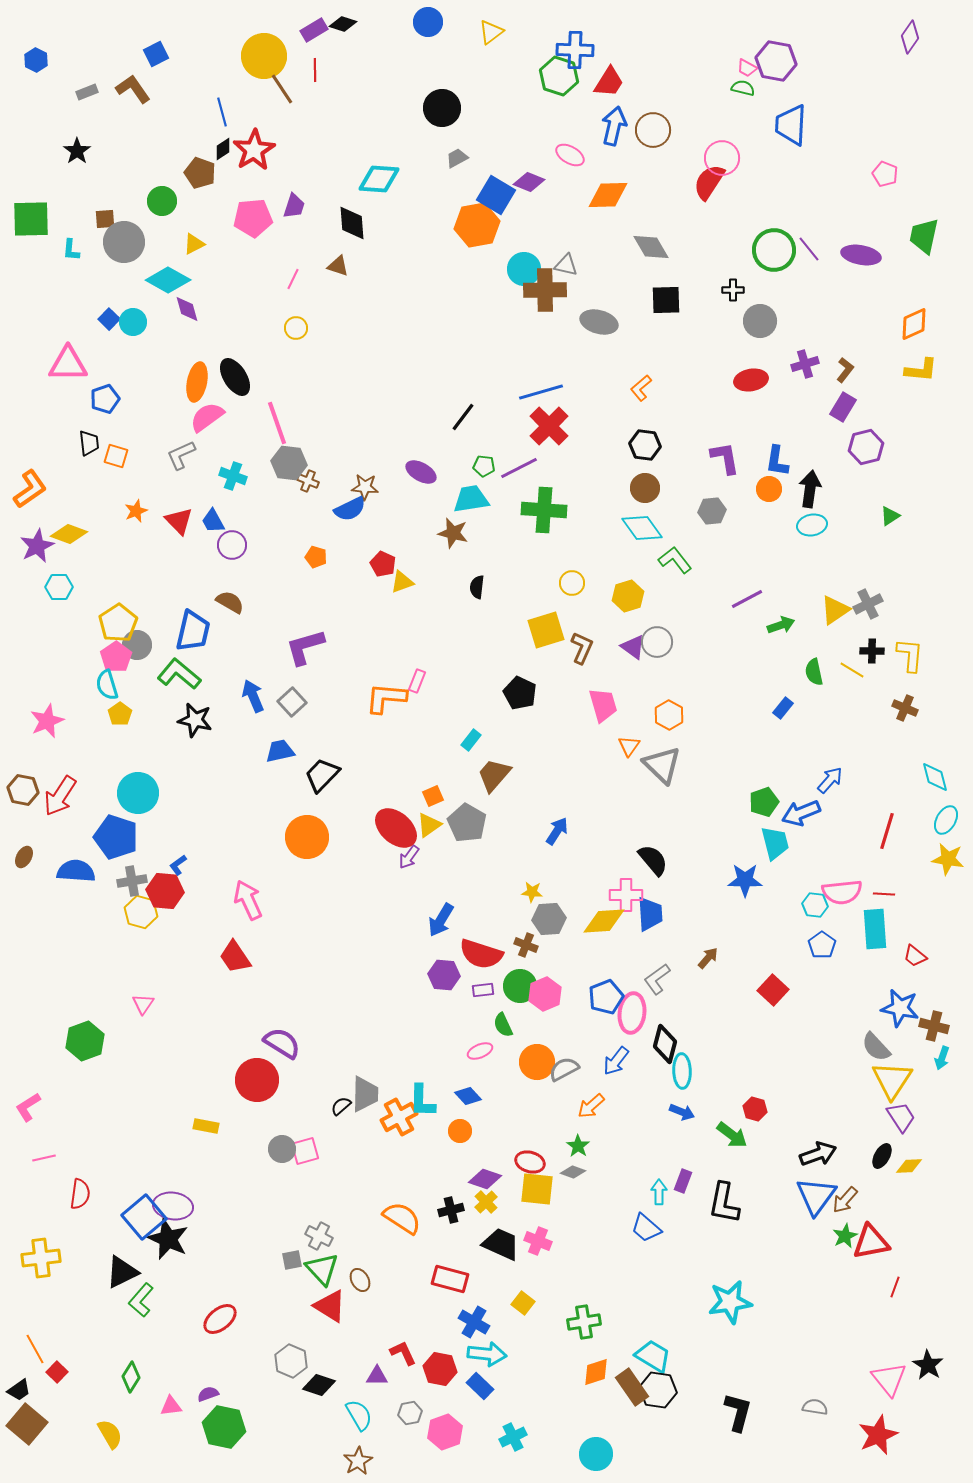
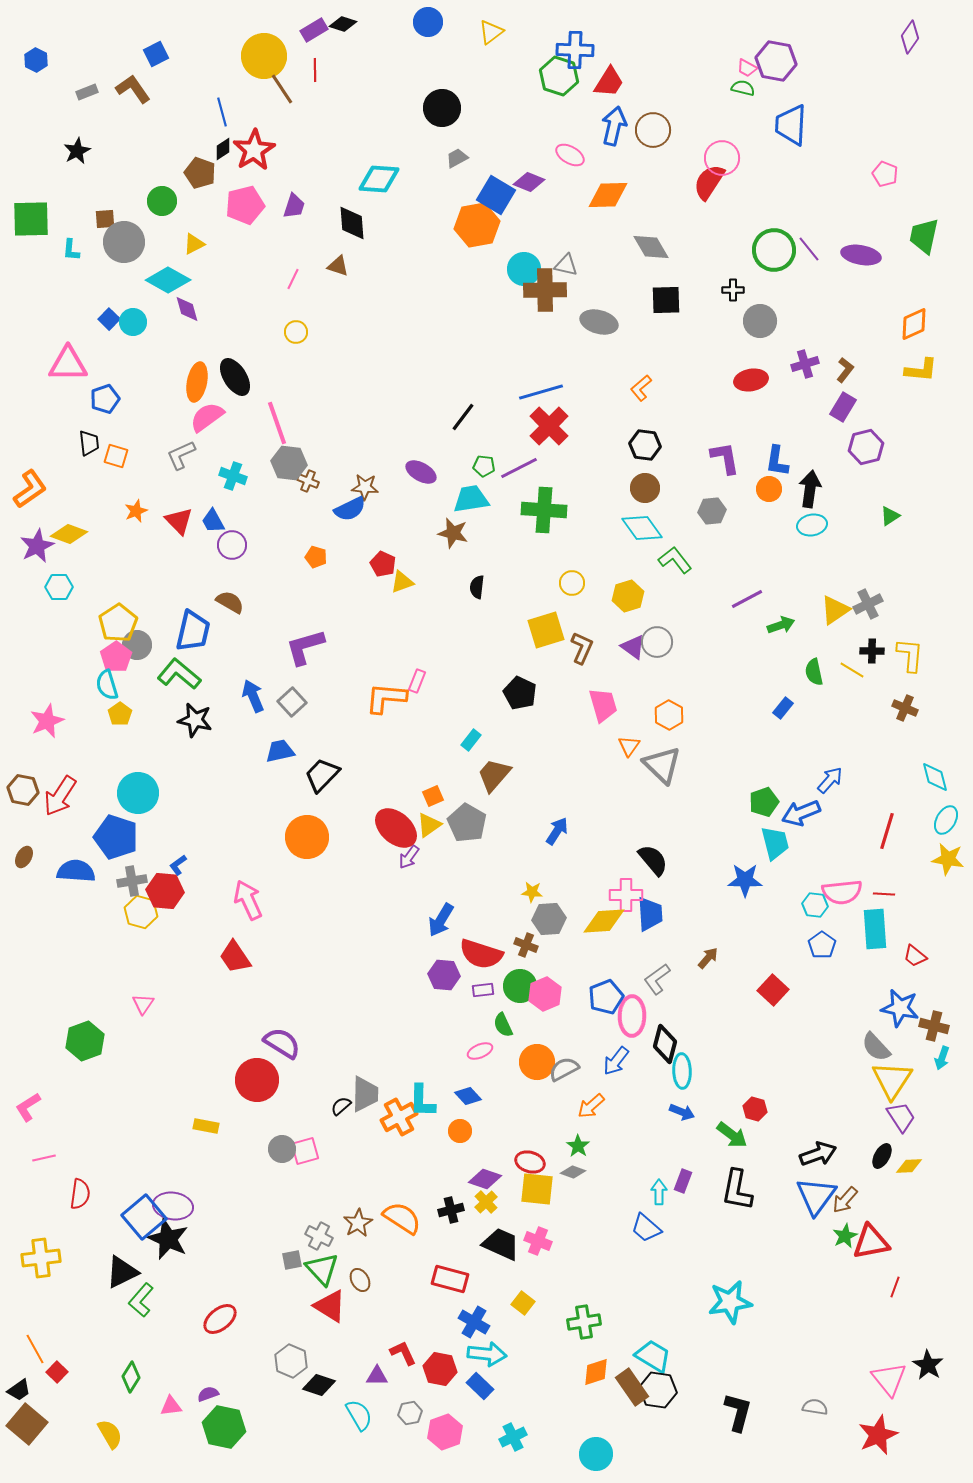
black star at (77, 151): rotated 8 degrees clockwise
pink pentagon at (253, 218): moved 8 px left, 13 px up; rotated 9 degrees counterclockwise
yellow circle at (296, 328): moved 4 px down
pink ellipse at (632, 1013): moved 3 px down; rotated 6 degrees counterclockwise
black L-shape at (724, 1203): moved 13 px right, 13 px up
brown star at (358, 1461): moved 238 px up
